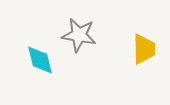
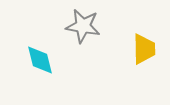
gray star: moved 4 px right, 9 px up
